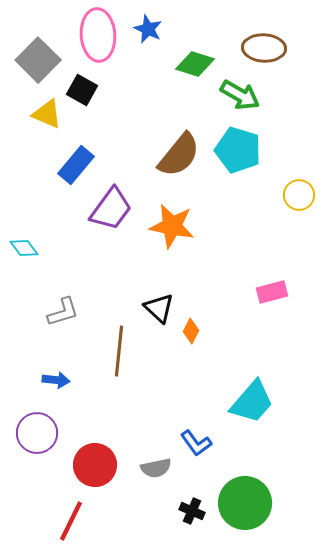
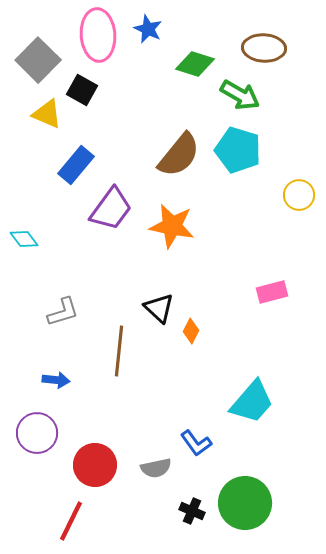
cyan diamond: moved 9 px up
